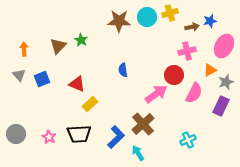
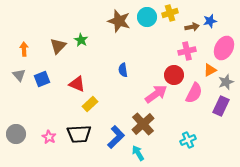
brown star: rotated 15 degrees clockwise
pink ellipse: moved 2 px down
